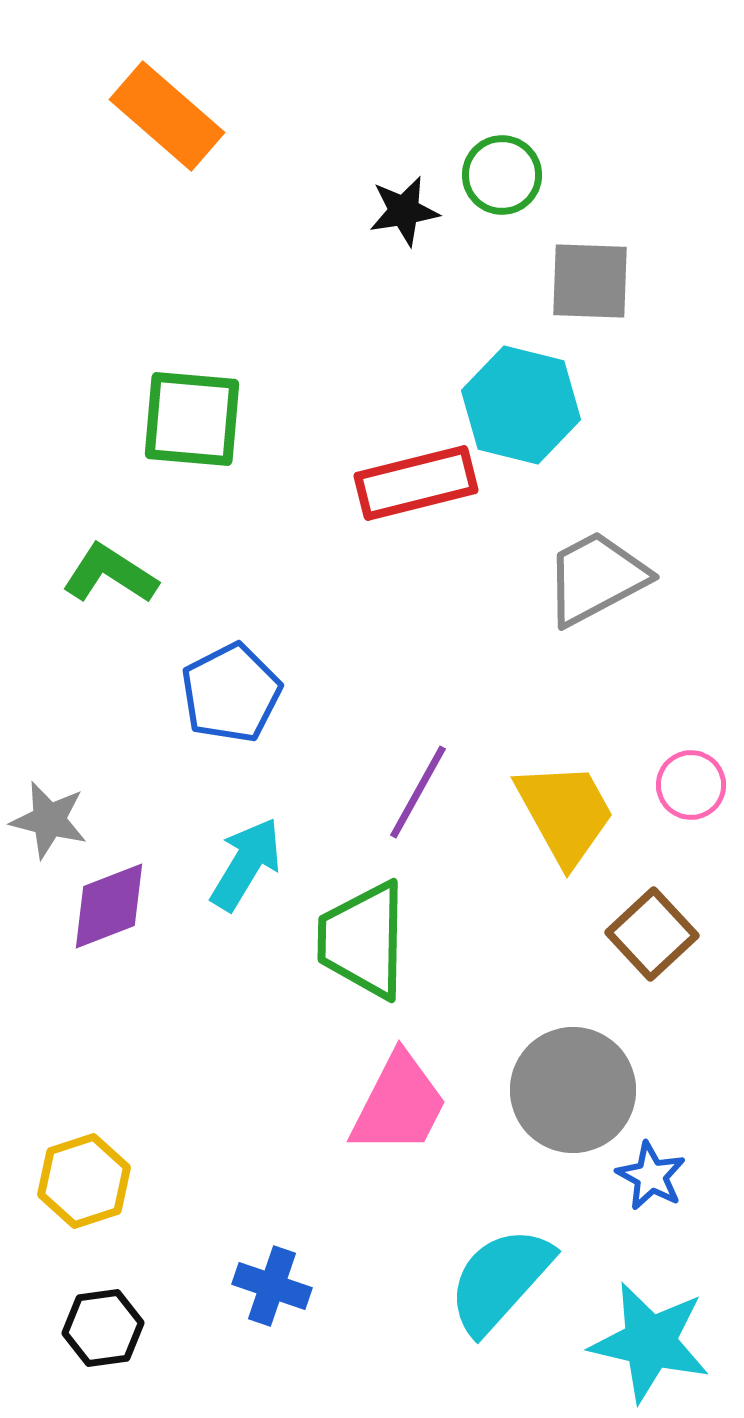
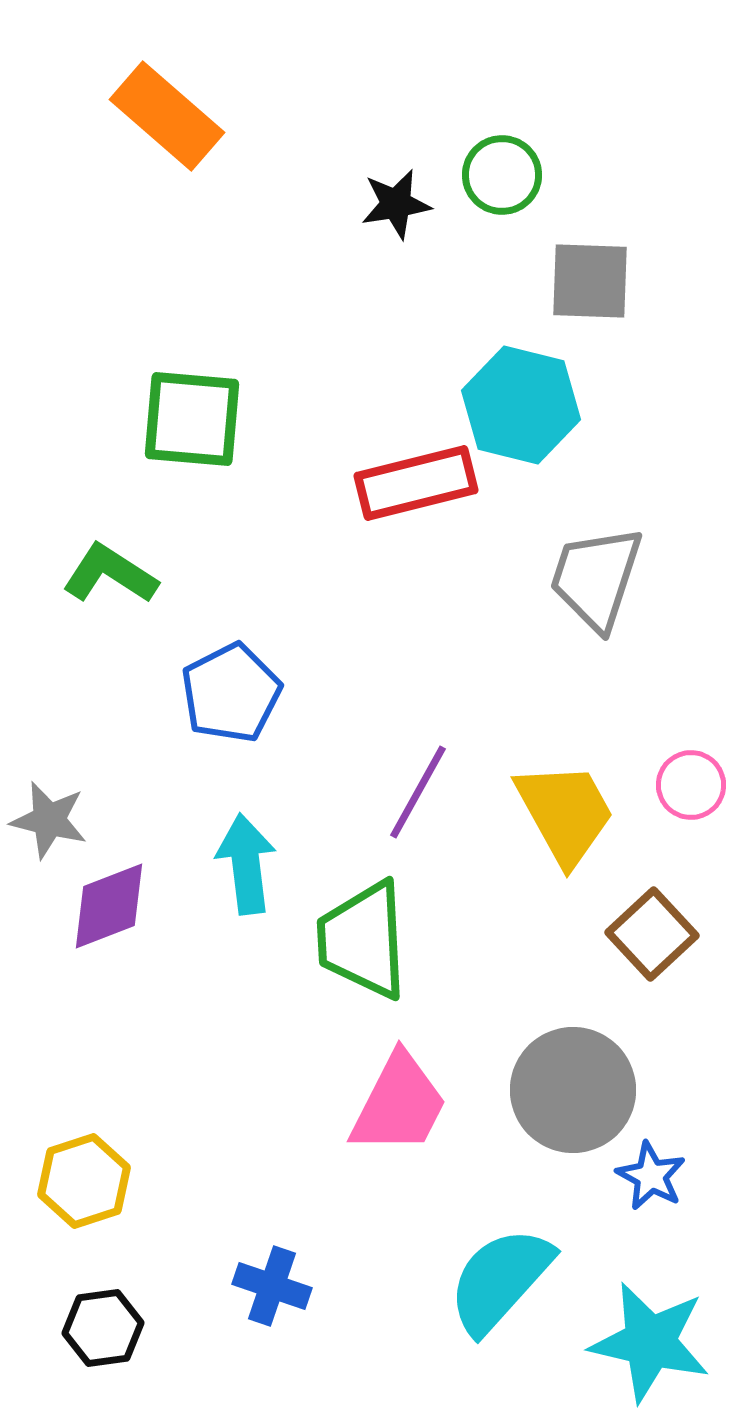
black star: moved 8 px left, 7 px up
gray trapezoid: rotated 44 degrees counterclockwise
cyan arrow: rotated 38 degrees counterclockwise
green trapezoid: rotated 4 degrees counterclockwise
